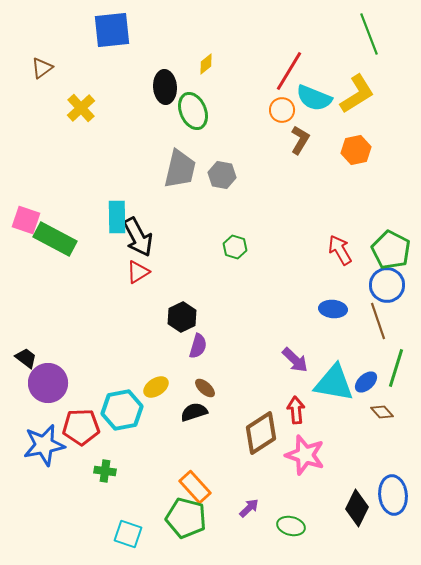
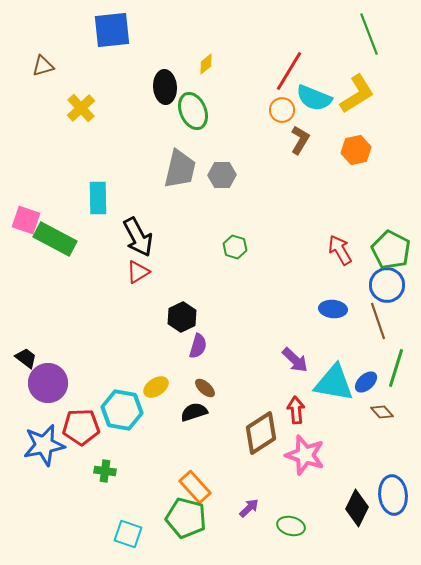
brown triangle at (42, 68): moved 1 px right, 2 px up; rotated 20 degrees clockwise
gray hexagon at (222, 175): rotated 12 degrees counterclockwise
cyan rectangle at (117, 217): moved 19 px left, 19 px up
cyan hexagon at (122, 410): rotated 21 degrees clockwise
